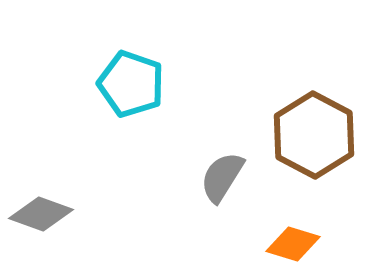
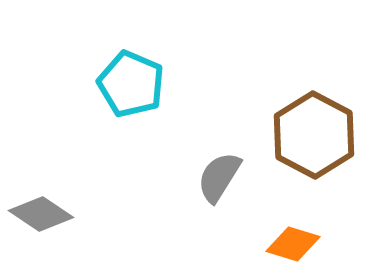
cyan pentagon: rotated 4 degrees clockwise
gray semicircle: moved 3 px left
gray diamond: rotated 14 degrees clockwise
